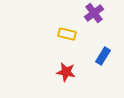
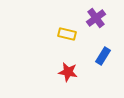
purple cross: moved 2 px right, 5 px down
red star: moved 2 px right
